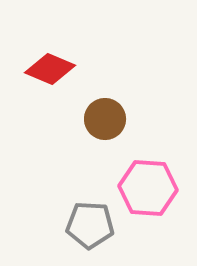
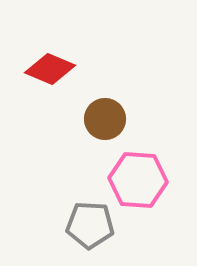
pink hexagon: moved 10 px left, 8 px up
